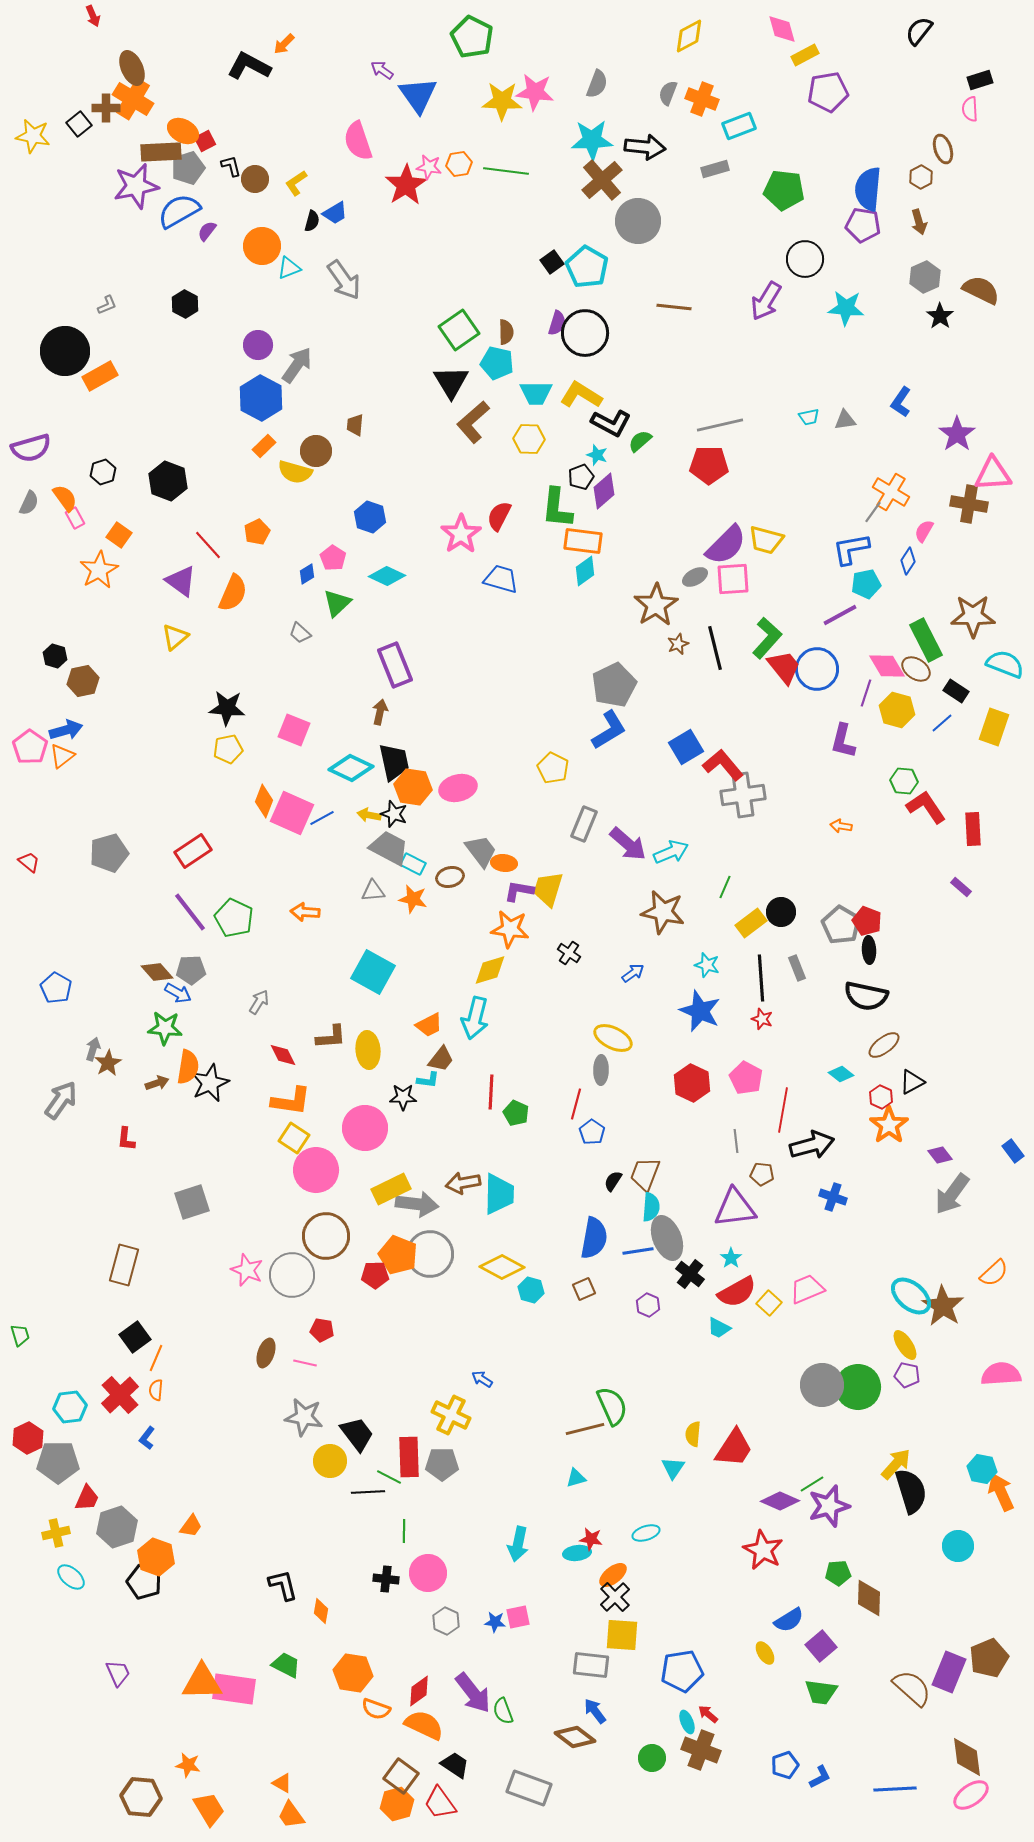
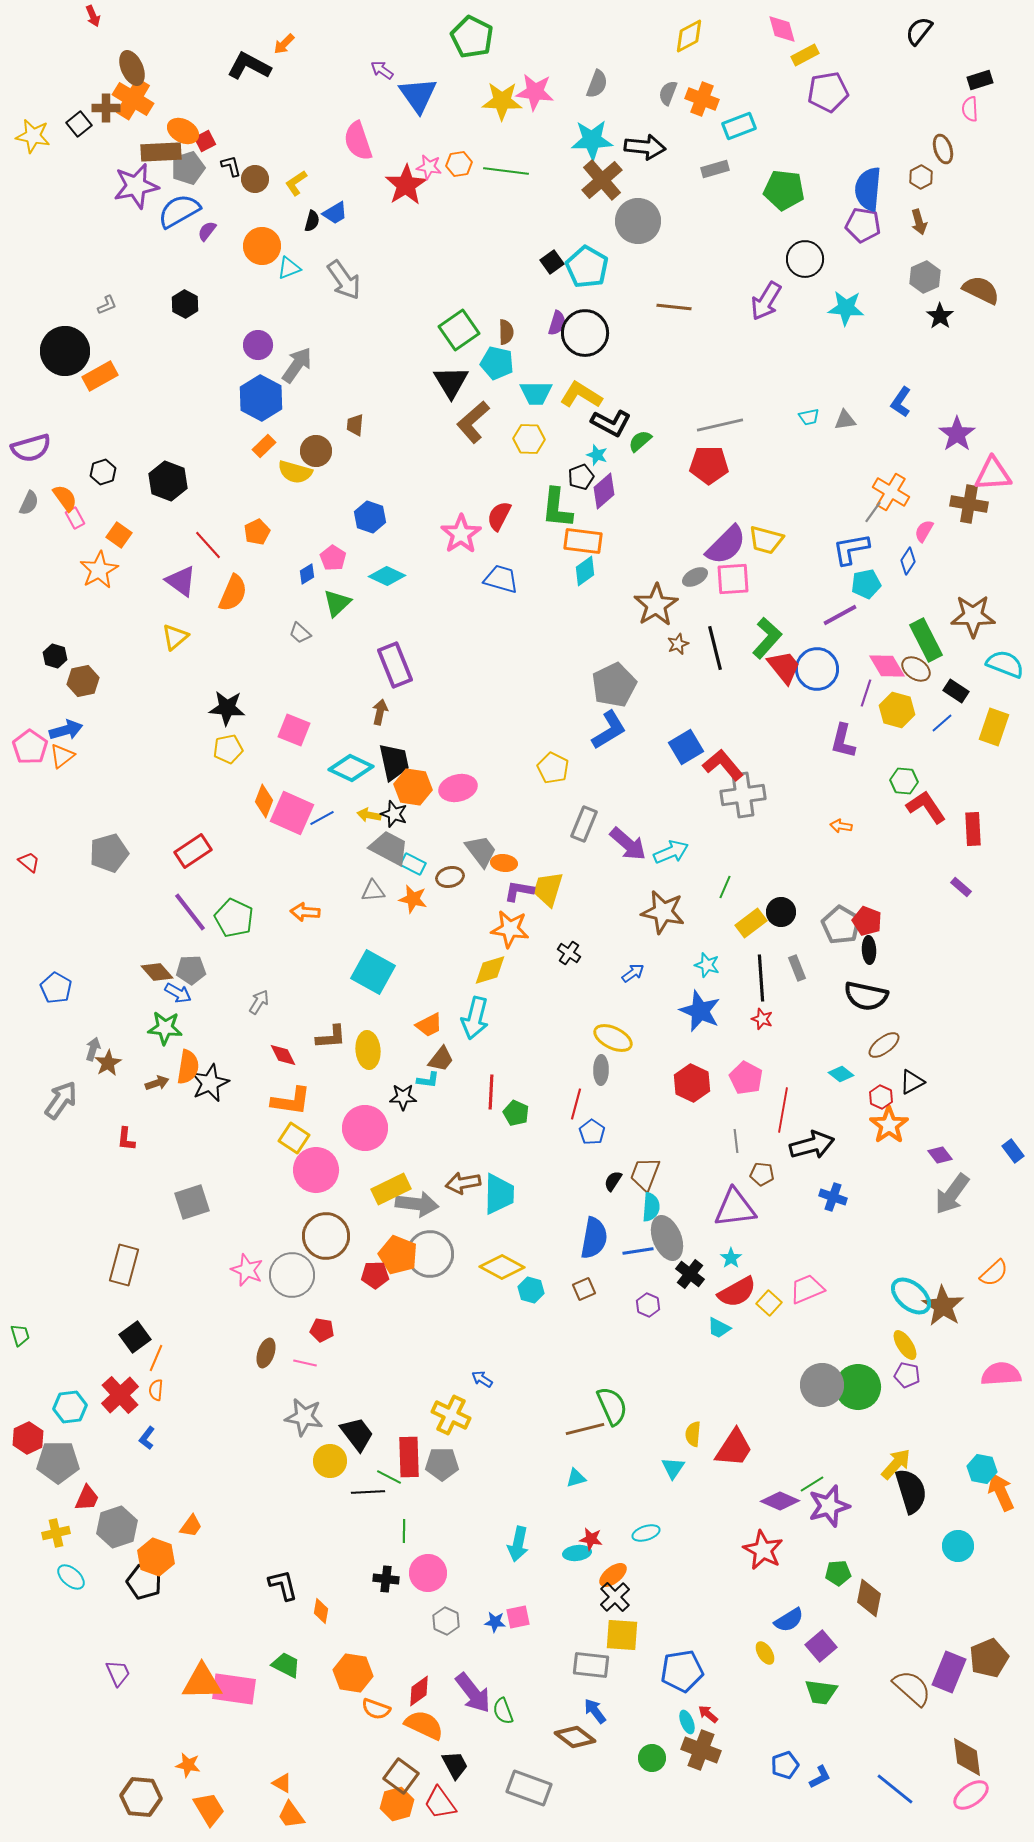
brown diamond at (869, 1598): rotated 9 degrees clockwise
black trapezoid at (455, 1765): rotated 28 degrees clockwise
blue line at (895, 1789): rotated 42 degrees clockwise
